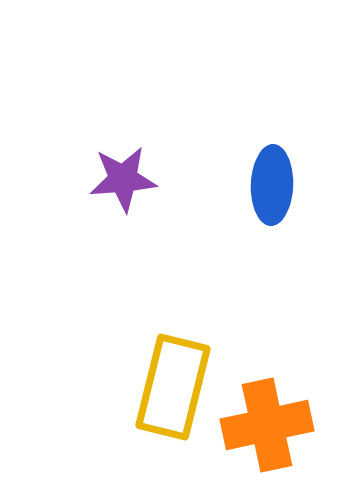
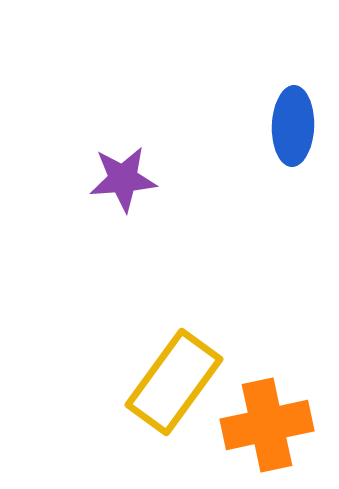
blue ellipse: moved 21 px right, 59 px up
yellow rectangle: moved 1 px right, 5 px up; rotated 22 degrees clockwise
